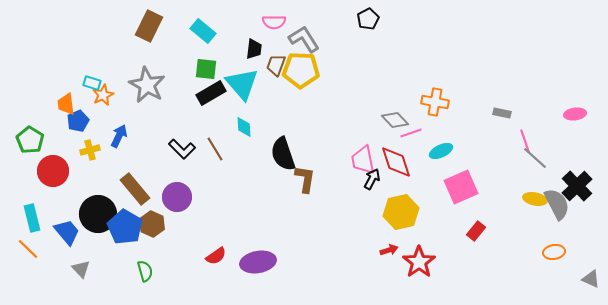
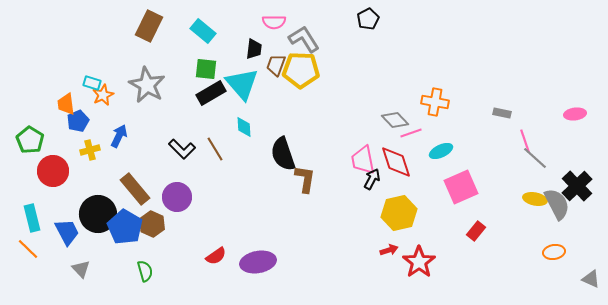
yellow hexagon at (401, 212): moved 2 px left, 1 px down
blue trapezoid at (67, 232): rotated 12 degrees clockwise
